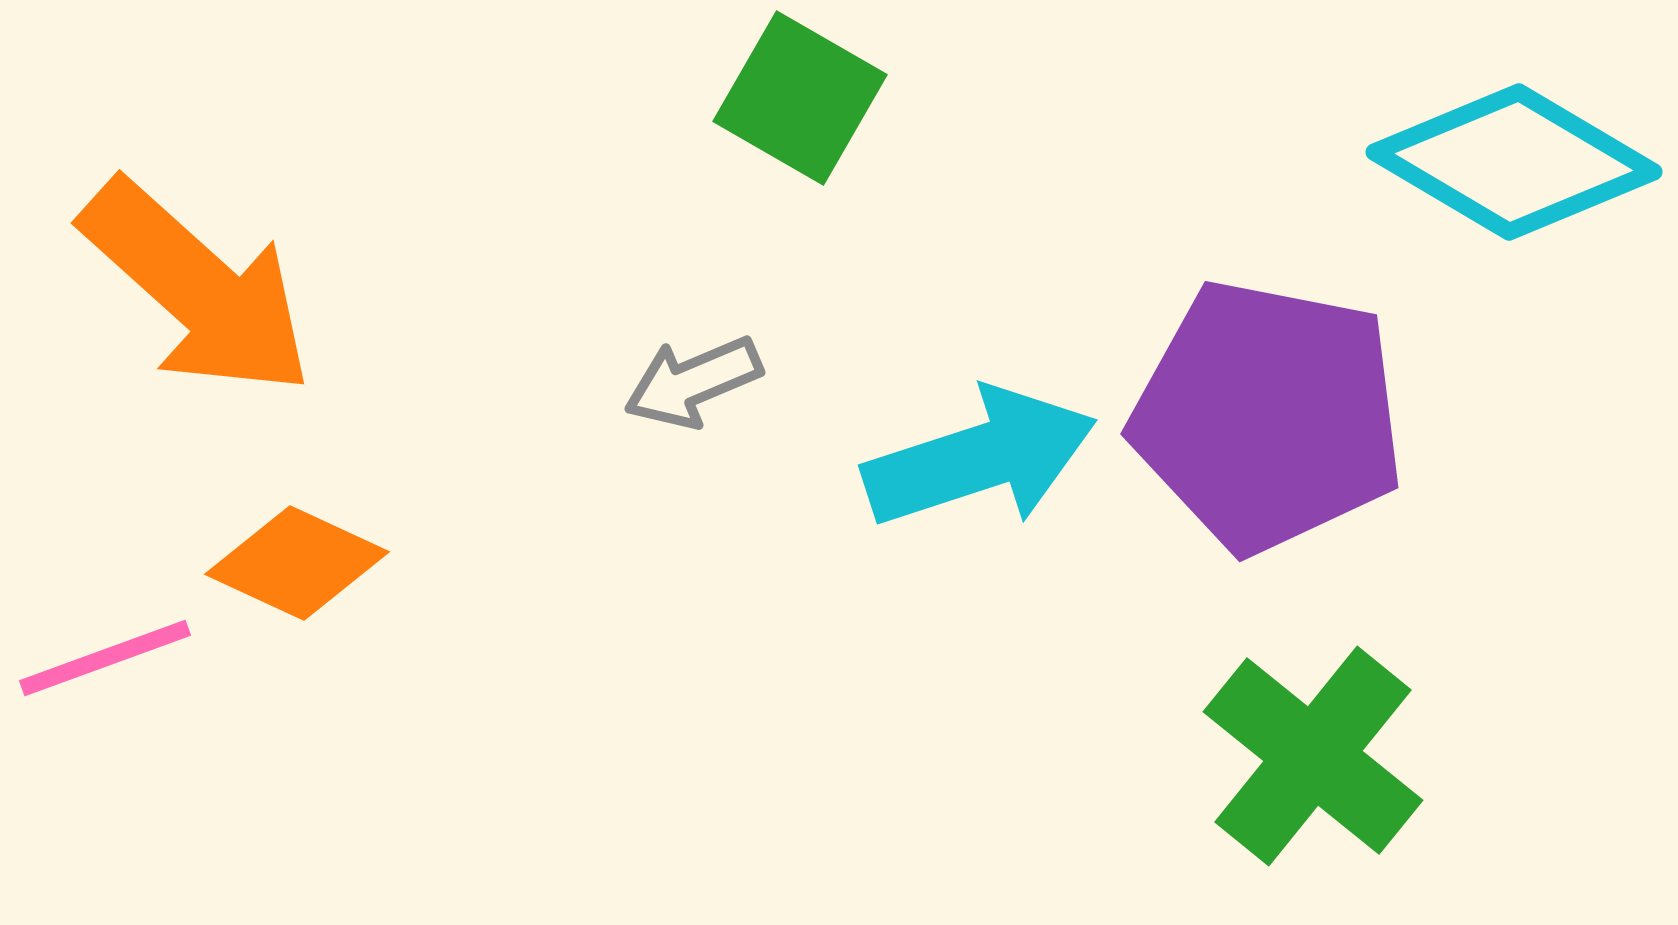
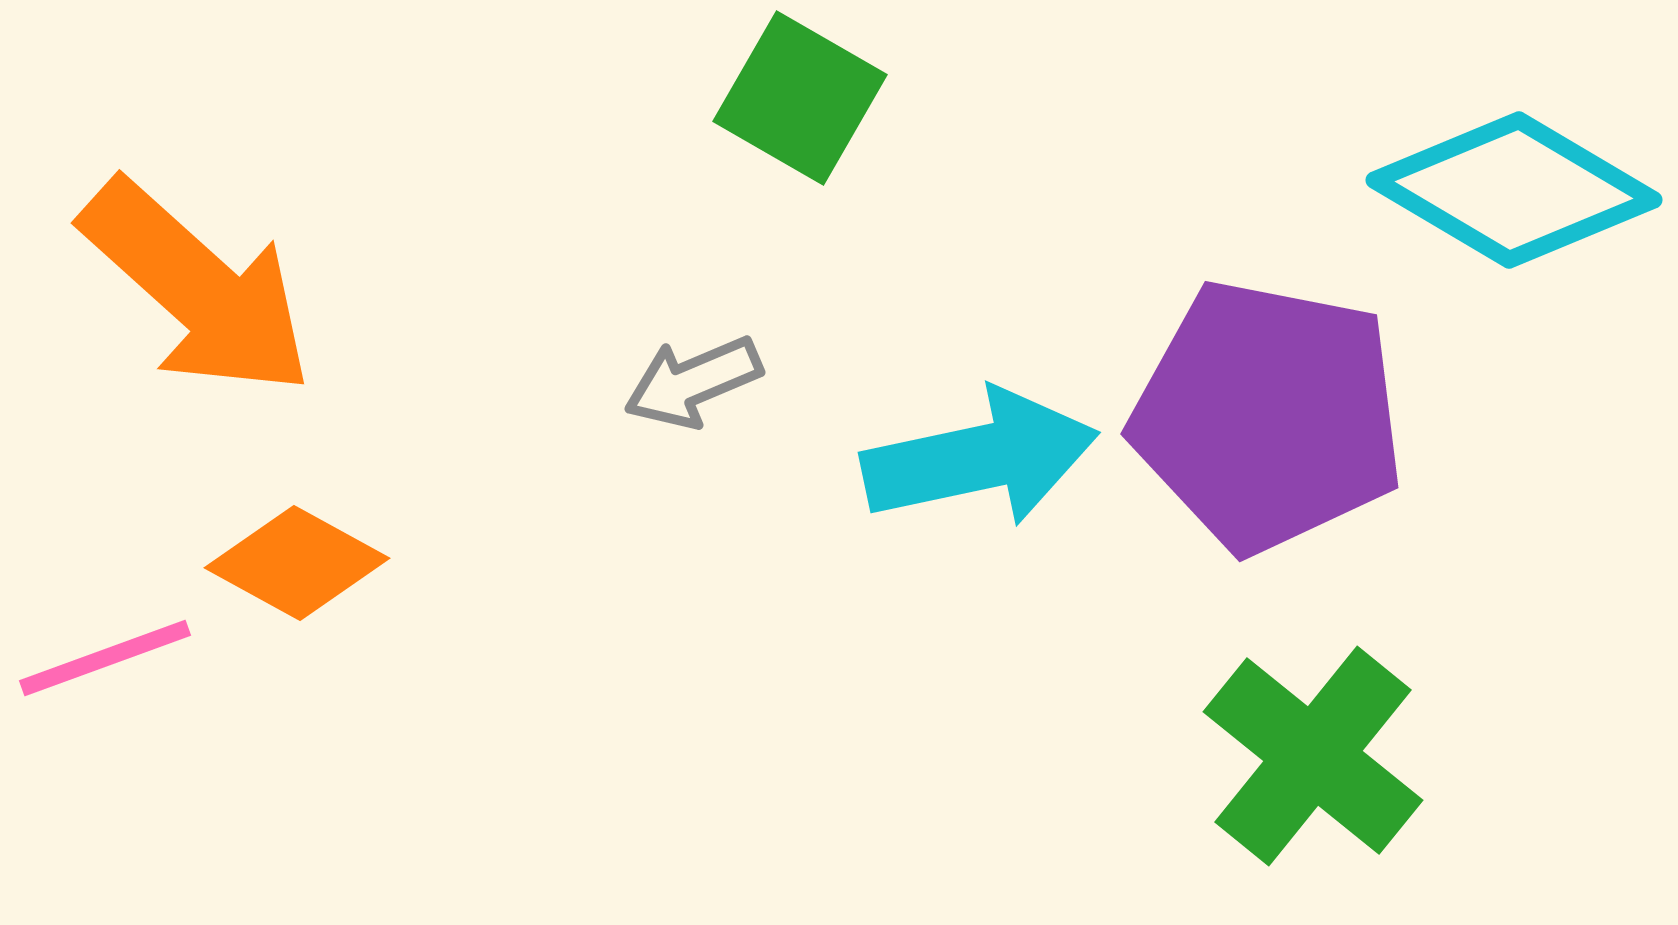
cyan diamond: moved 28 px down
cyan arrow: rotated 6 degrees clockwise
orange diamond: rotated 4 degrees clockwise
